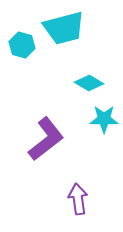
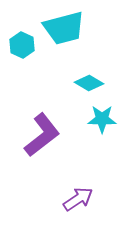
cyan hexagon: rotated 10 degrees clockwise
cyan star: moved 2 px left
purple L-shape: moved 4 px left, 4 px up
purple arrow: rotated 64 degrees clockwise
